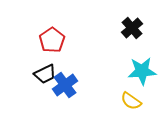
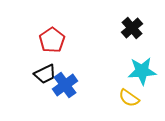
yellow semicircle: moved 2 px left, 3 px up
